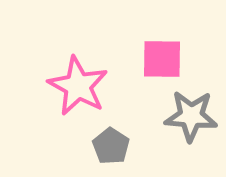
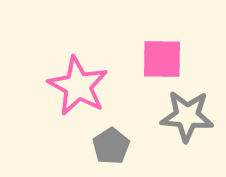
gray star: moved 4 px left
gray pentagon: rotated 6 degrees clockwise
